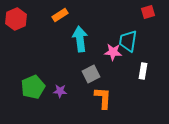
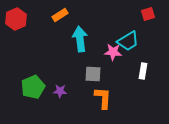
red square: moved 2 px down
cyan trapezoid: rotated 130 degrees counterclockwise
gray square: moved 2 px right; rotated 30 degrees clockwise
